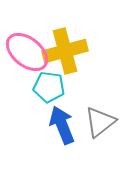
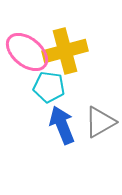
gray triangle: rotated 8 degrees clockwise
